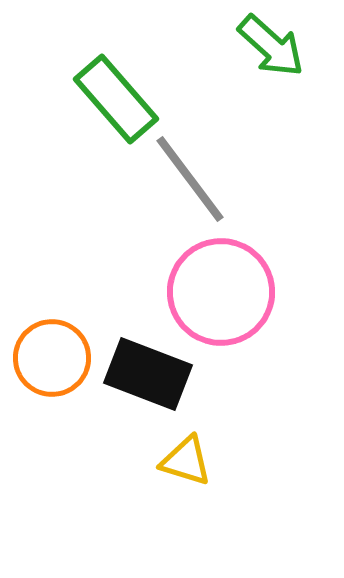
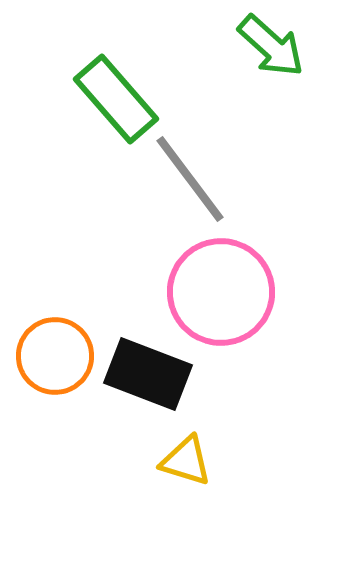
orange circle: moved 3 px right, 2 px up
